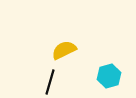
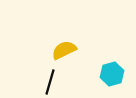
cyan hexagon: moved 3 px right, 2 px up
